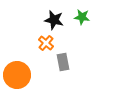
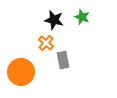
green star: rotated 14 degrees clockwise
gray rectangle: moved 2 px up
orange circle: moved 4 px right, 3 px up
